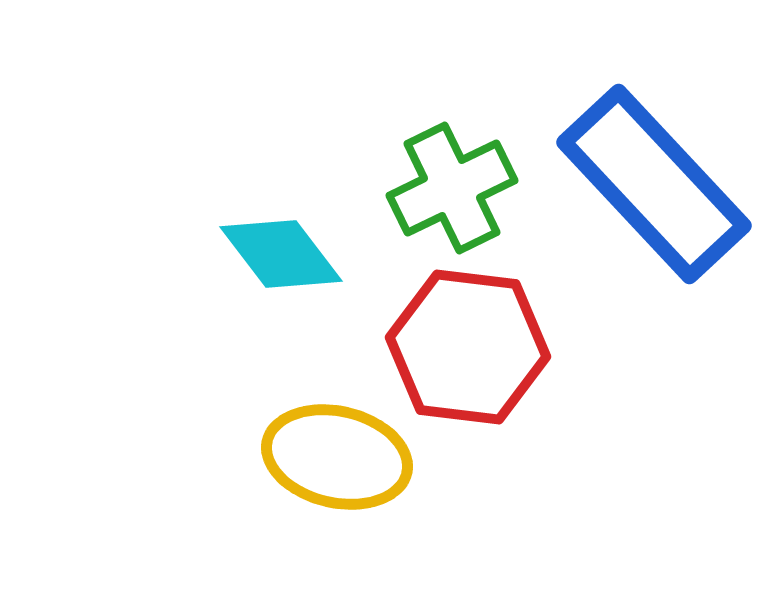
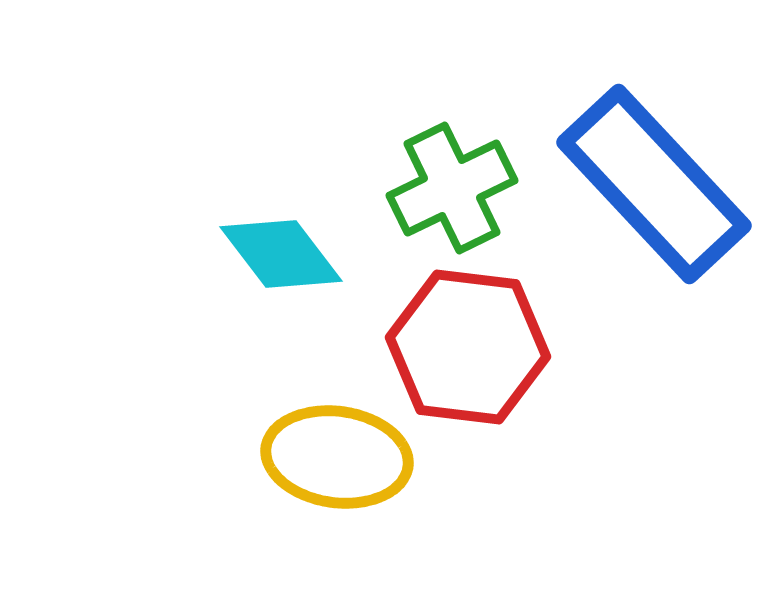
yellow ellipse: rotated 5 degrees counterclockwise
